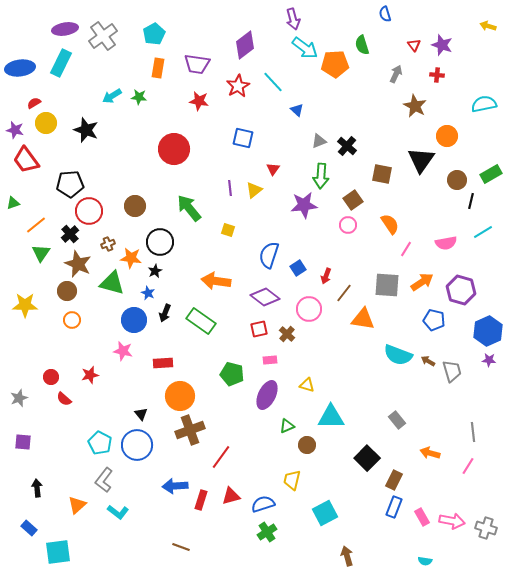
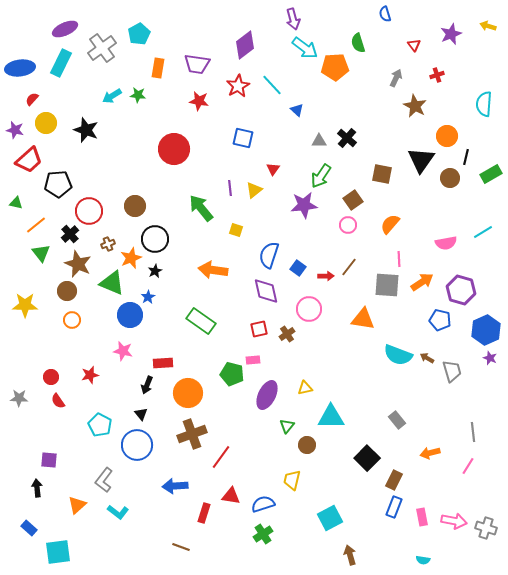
purple ellipse at (65, 29): rotated 15 degrees counterclockwise
cyan pentagon at (154, 34): moved 15 px left
gray cross at (103, 36): moved 1 px left, 12 px down
green semicircle at (362, 45): moved 4 px left, 2 px up
purple star at (442, 45): moved 9 px right, 11 px up; rotated 30 degrees clockwise
orange pentagon at (335, 64): moved 3 px down
gray arrow at (396, 74): moved 4 px down
red cross at (437, 75): rotated 24 degrees counterclockwise
cyan line at (273, 82): moved 1 px left, 3 px down
green star at (139, 97): moved 1 px left, 2 px up
red semicircle at (34, 103): moved 2 px left, 4 px up; rotated 16 degrees counterclockwise
cyan semicircle at (484, 104): rotated 75 degrees counterclockwise
gray triangle at (319, 141): rotated 21 degrees clockwise
black cross at (347, 146): moved 8 px up
red trapezoid at (26, 160): moved 3 px right; rotated 96 degrees counterclockwise
green arrow at (321, 176): rotated 30 degrees clockwise
brown circle at (457, 180): moved 7 px left, 2 px up
black pentagon at (70, 184): moved 12 px left
black line at (471, 201): moved 5 px left, 44 px up
green triangle at (13, 203): moved 3 px right; rotated 32 degrees clockwise
green arrow at (189, 208): moved 12 px right
orange semicircle at (390, 224): rotated 105 degrees counterclockwise
yellow square at (228, 230): moved 8 px right
black circle at (160, 242): moved 5 px left, 3 px up
pink line at (406, 249): moved 7 px left, 10 px down; rotated 35 degrees counterclockwise
green triangle at (41, 253): rotated 12 degrees counterclockwise
orange star at (131, 258): rotated 30 degrees counterclockwise
blue square at (298, 268): rotated 21 degrees counterclockwise
red arrow at (326, 276): rotated 112 degrees counterclockwise
orange arrow at (216, 281): moved 3 px left, 11 px up
green triangle at (112, 283): rotated 8 degrees clockwise
blue star at (148, 293): moved 4 px down; rotated 16 degrees clockwise
brown line at (344, 293): moved 5 px right, 26 px up
purple diamond at (265, 297): moved 1 px right, 6 px up; rotated 40 degrees clockwise
black arrow at (165, 313): moved 18 px left, 72 px down
blue circle at (134, 320): moved 4 px left, 5 px up
blue pentagon at (434, 320): moved 6 px right
blue hexagon at (488, 331): moved 2 px left, 1 px up
brown cross at (287, 334): rotated 14 degrees clockwise
pink rectangle at (270, 360): moved 17 px left
purple star at (489, 360): moved 1 px right, 2 px up; rotated 16 degrees clockwise
brown arrow at (428, 361): moved 1 px left, 3 px up
yellow triangle at (307, 385): moved 2 px left, 3 px down; rotated 28 degrees counterclockwise
orange circle at (180, 396): moved 8 px right, 3 px up
gray star at (19, 398): rotated 24 degrees clockwise
red semicircle at (64, 399): moved 6 px left, 2 px down; rotated 14 degrees clockwise
green triangle at (287, 426): rotated 28 degrees counterclockwise
brown cross at (190, 430): moved 2 px right, 4 px down
purple square at (23, 442): moved 26 px right, 18 px down
cyan pentagon at (100, 443): moved 18 px up
orange arrow at (430, 453): rotated 30 degrees counterclockwise
red triangle at (231, 496): rotated 24 degrees clockwise
red rectangle at (201, 500): moved 3 px right, 13 px down
cyan square at (325, 513): moved 5 px right, 5 px down
pink rectangle at (422, 517): rotated 18 degrees clockwise
pink arrow at (452, 521): moved 2 px right
green cross at (267, 532): moved 4 px left, 2 px down
brown arrow at (347, 556): moved 3 px right, 1 px up
cyan semicircle at (425, 561): moved 2 px left, 1 px up
